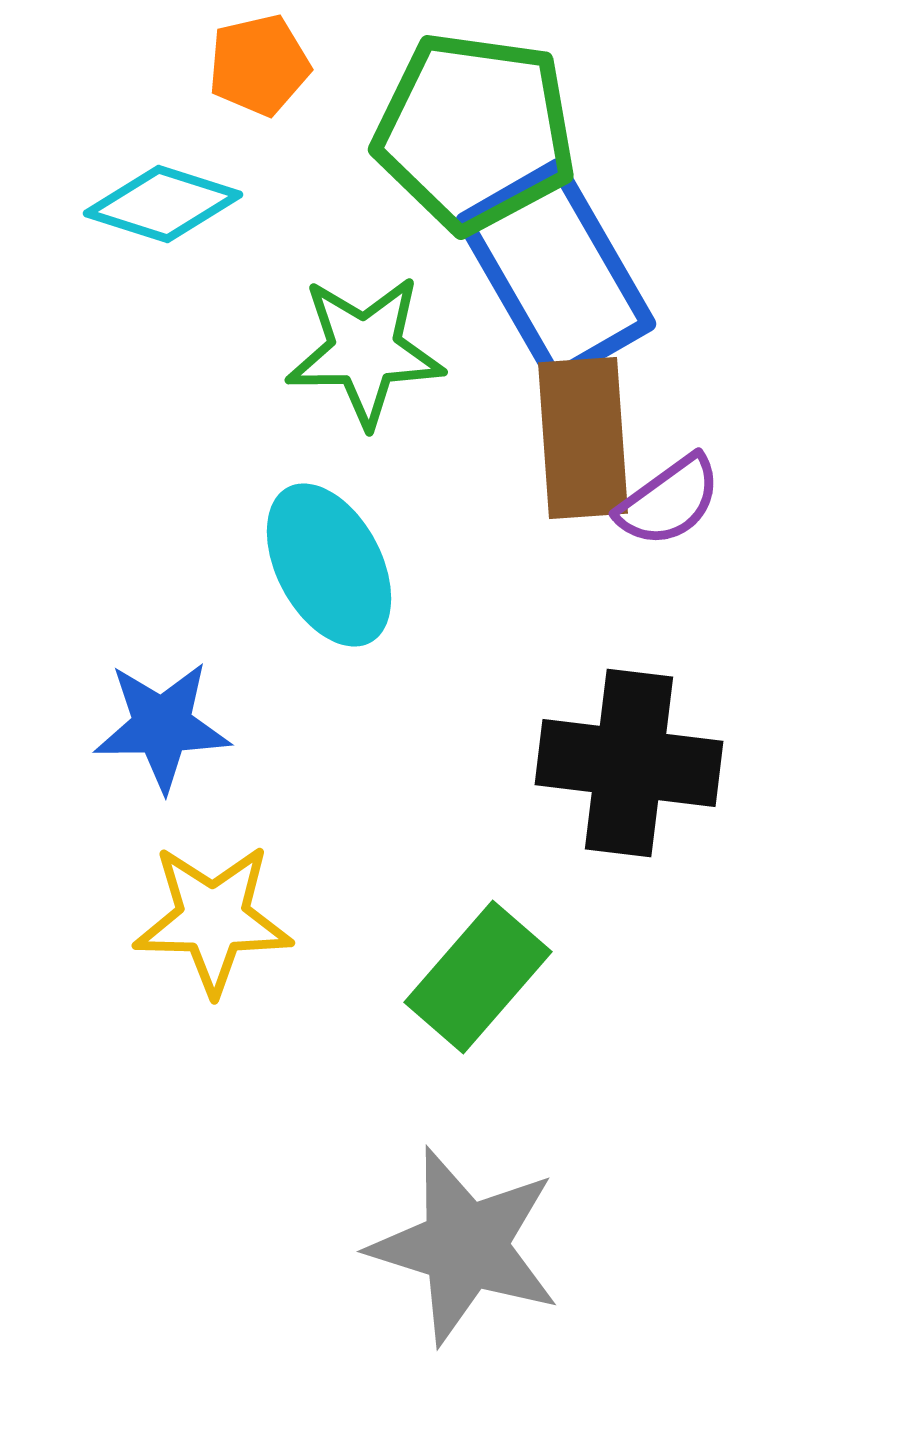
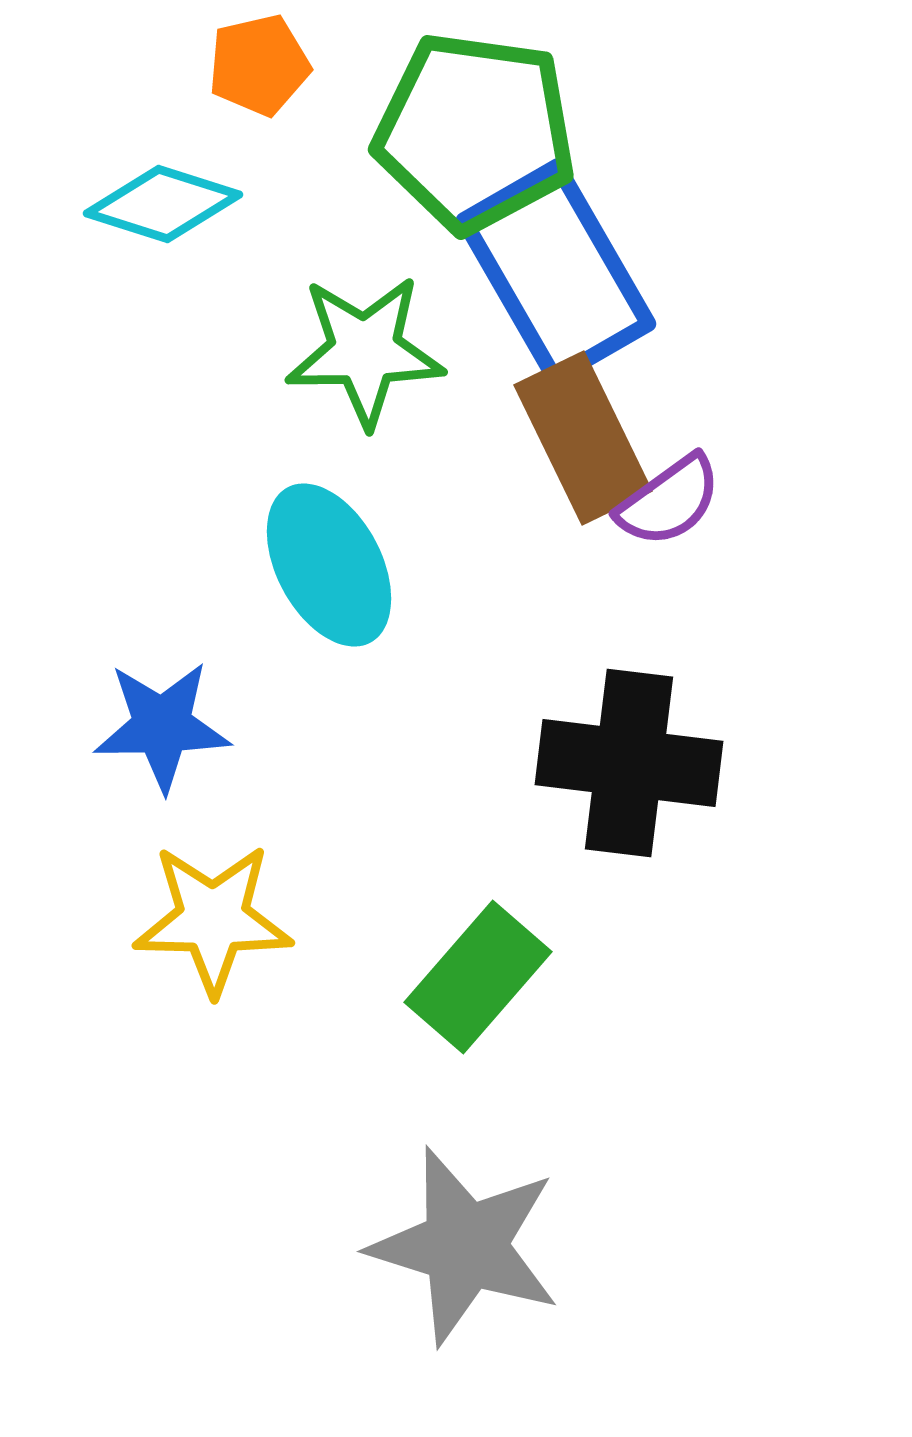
brown rectangle: rotated 22 degrees counterclockwise
